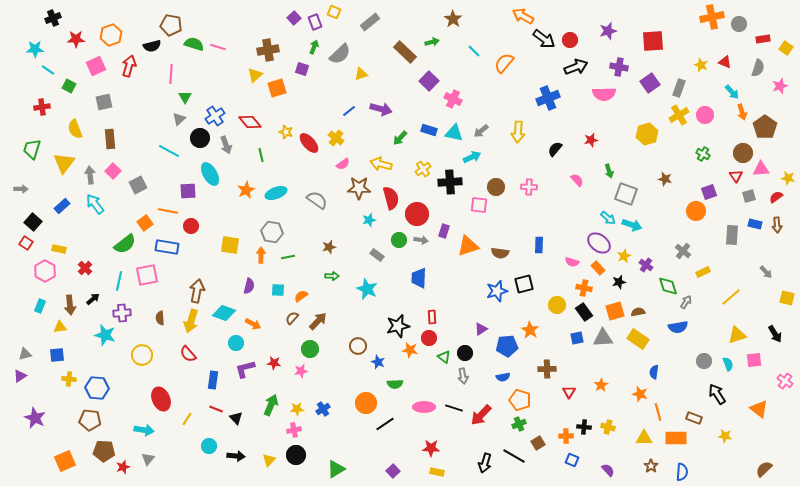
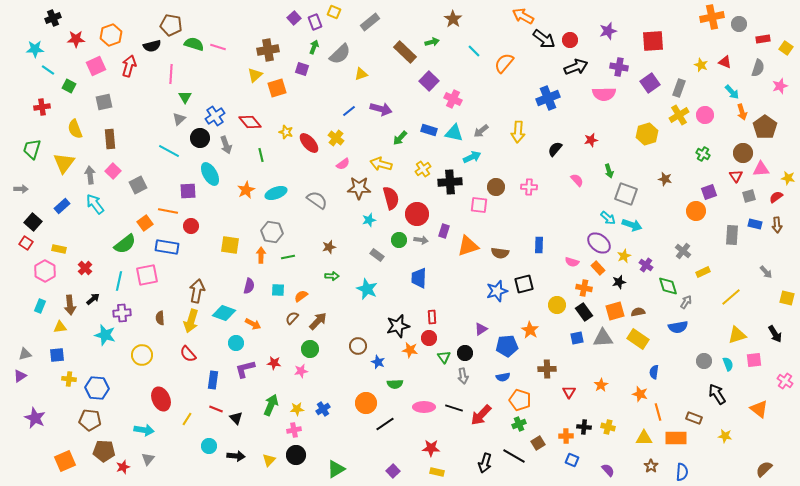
green triangle at (444, 357): rotated 16 degrees clockwise
